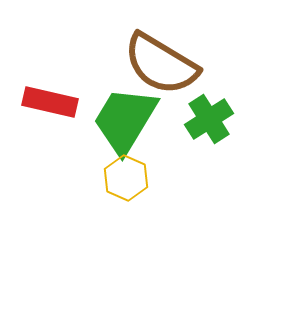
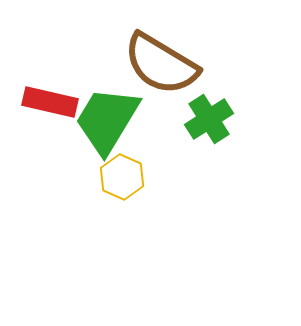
green trapezoid: moved 18 px left
yellow hexagon: moved 4 px left, 1 px up
